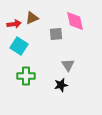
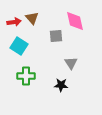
brown triangle: rotated 48 degrees counterclockwise
red arrow: moved 2 px up
gray square: moved 2 px down
gray triangle: moved 3 px right, 2 px up
black star: rotated 16 degrees clockwise
